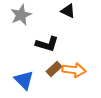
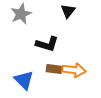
black triangle: rotated 42 degrees clockwise
gray star: moved 1 px up
brown rectangle: rotated 49 degrees clockwise
